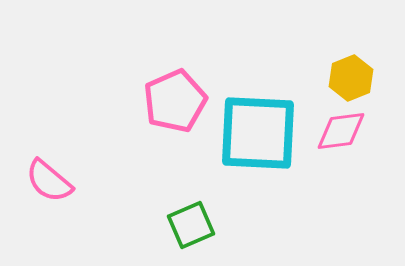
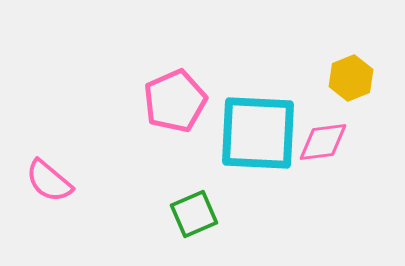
pink diamond: moved 18 px left, 11 px down
green square: moved 3 px right, 11 px up
